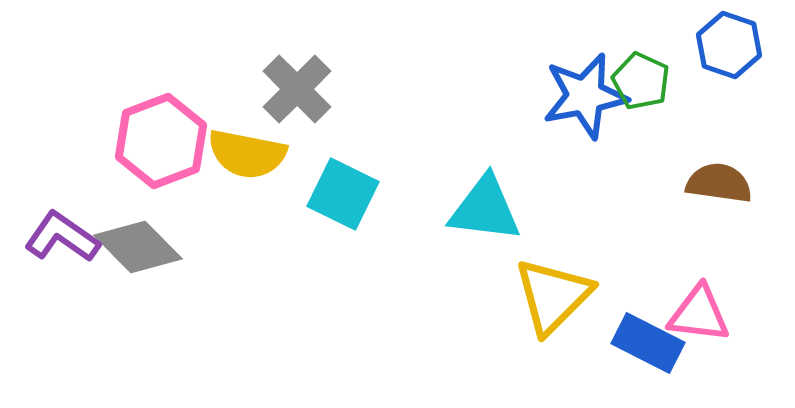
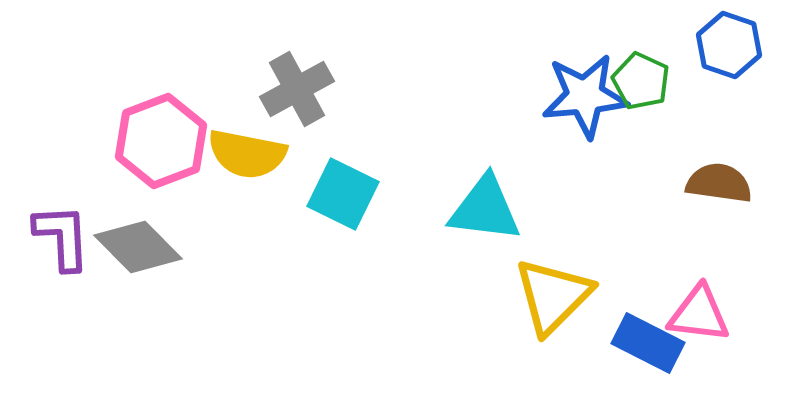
gray cross: rotated 16 degrees clockwise
blue star: rotated 6 degrees clockwise
purple L-shape: rotated 52 degrees clockwise
